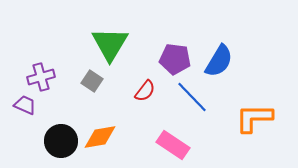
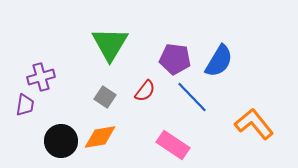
gray square: moved 13 px right, 16 px down
purple trapezoid: rotated 75 degrees clockwise
orange L-shape: moved 6 px down; rotated 51 degrees clockwise
